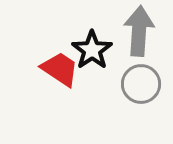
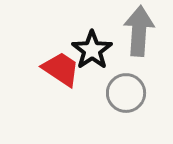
red trapezoid: moved 1 px right
gray circle: moved 15 px left, 9 px down
